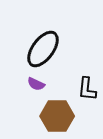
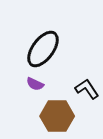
purple semicircle: moved 1 px left
black L-shape: rotated 140 degrees clockwise
